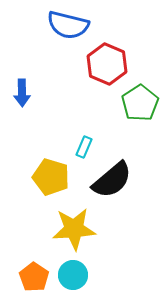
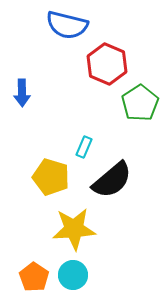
blue semicircle: moved 1 px left
